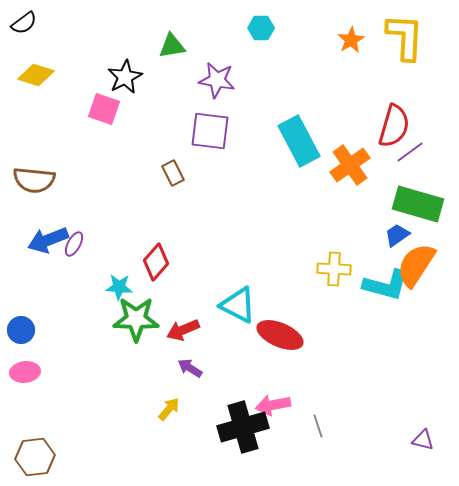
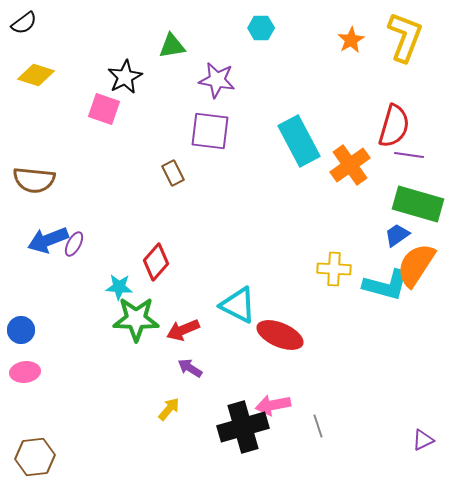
yellow L-shape: rotated 18 degrees clockwise
purple line: moved 1 px left, 3 px down; rotated 44 degrees clockwise
purple triangle: rotated 40 degrees counterclockwise
